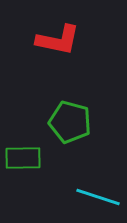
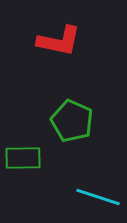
red L-shape: moved 1 px right, 1 px down
green pentagon: moved 2 px right, 1 px up; rotated 9 degrees clockwise
